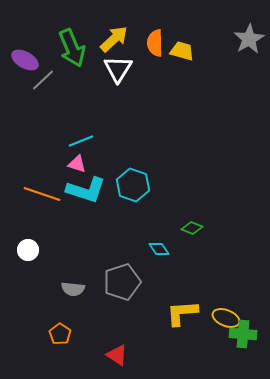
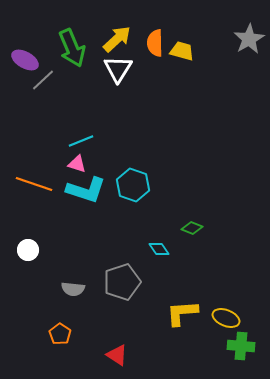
yellow arrow: moved 3 px right
orange line: moved 8 px left, 10 px up
green cross: moved 2 px left, 12 px down
